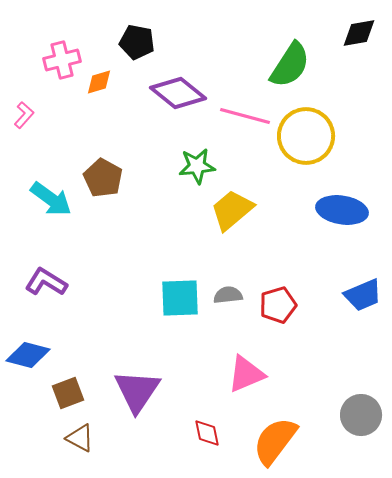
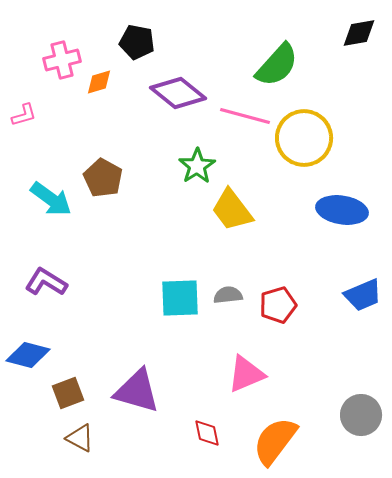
green semicircle: moved 13 px left; rotated 9 degrees clockwise
pink L-shape: rotated 32 degrees clockwise
yellow circle: moved 2 px left, 2 px down
green star: rotated 27 degrees counterclockwise
yellow trapezoid: rotated 87 degrees counterclockwise
purple triangle: rotated 48 degrees counterclockwise
